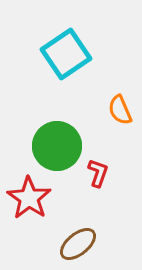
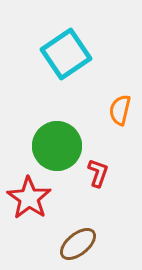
orange semicircle: rotated 36 degrees clockwise
